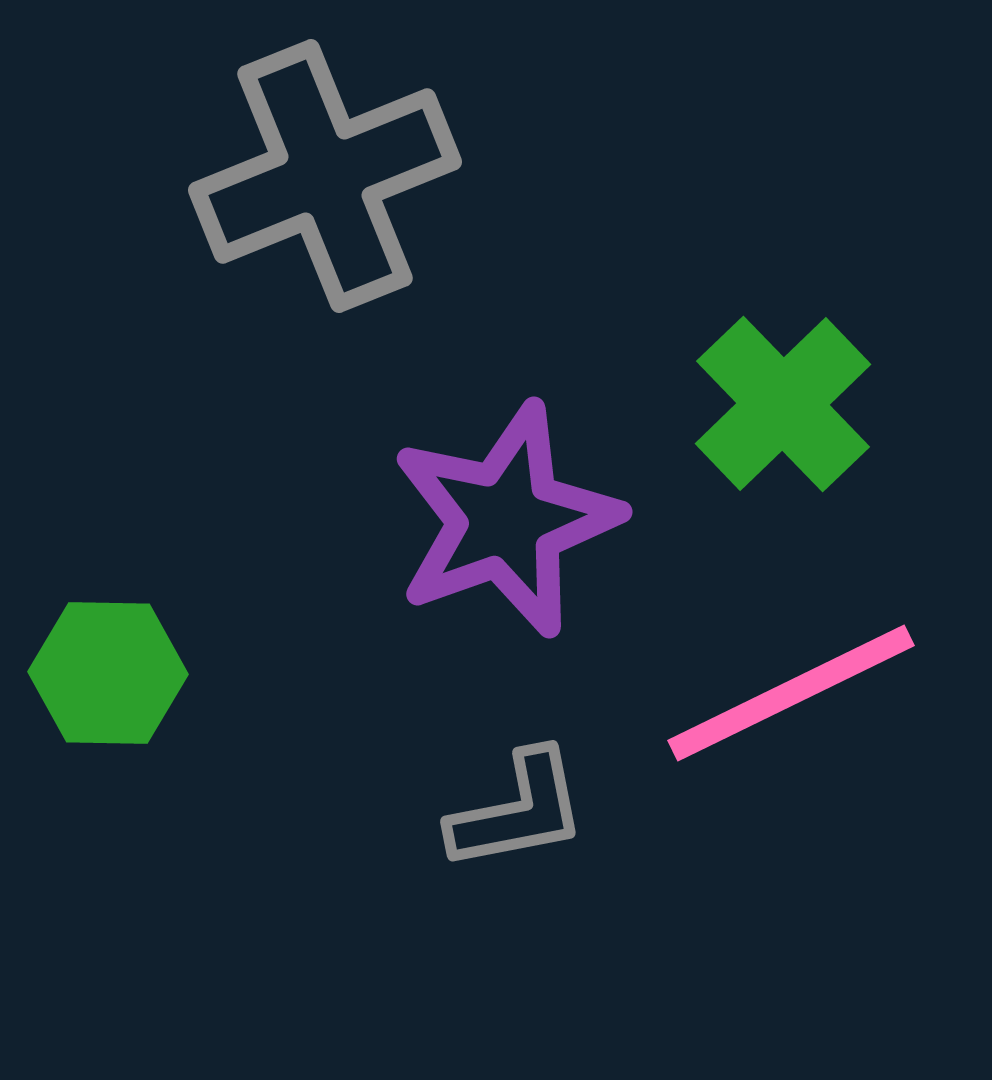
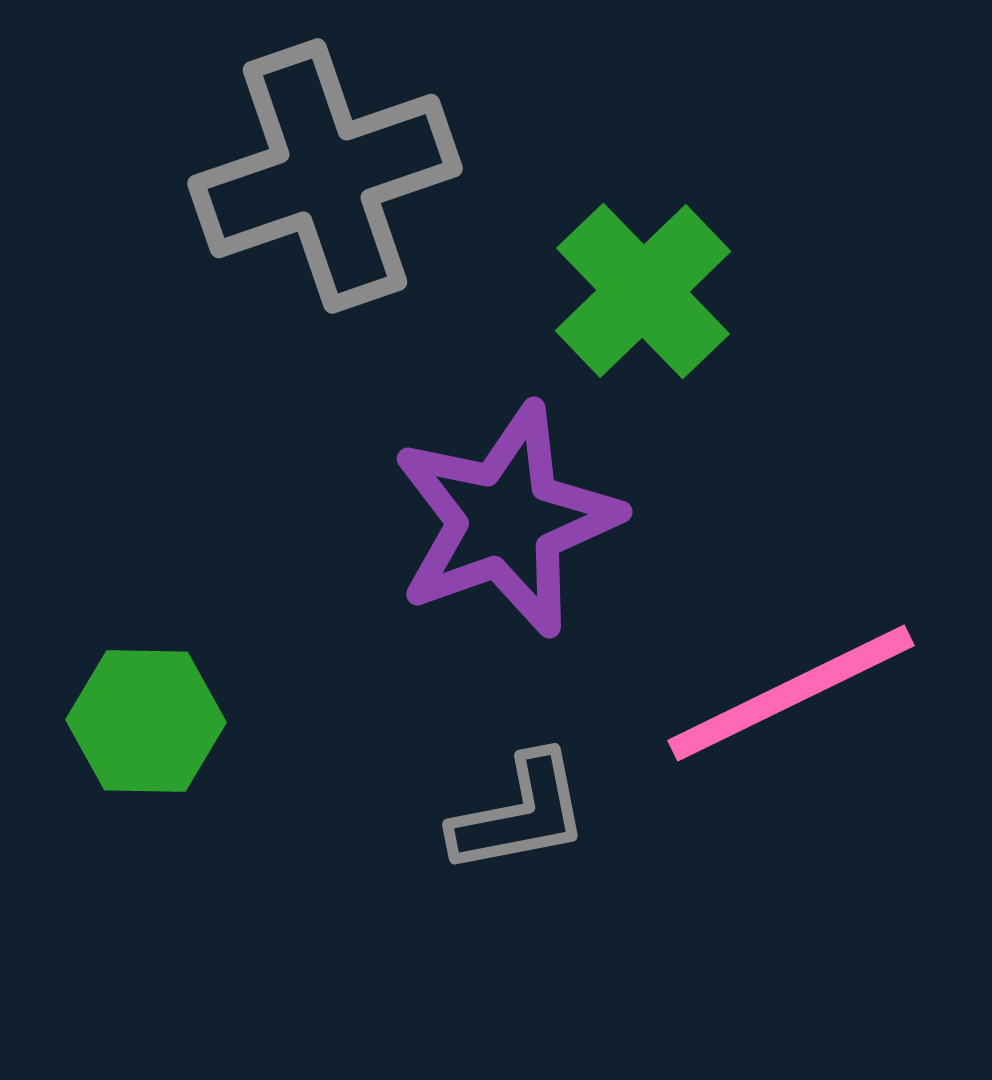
gray cross: rotated 3 degrees clockwise
green cross: moved 140 px left, 113 px up
green hexagon: moved 38 px right, 48 px down
gray L-shape: moved 2 px right, 3 px down
